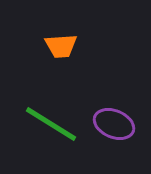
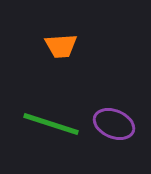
green line: rotated 14 degrees counterclockwise
